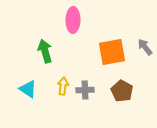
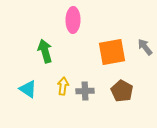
gray cross: moved 1 px down
